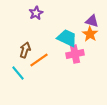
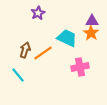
purple star: moved 2 px right
purple triangle: rotated 16 degrees counterclockwise
orange star: moved 1 px right, 1 px up
pink cross: moved 5 px right, 13 px down
orange line: moved 4 px right, 7 px up
cyan line: moved 2 px down
